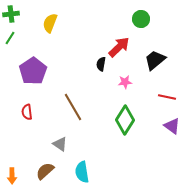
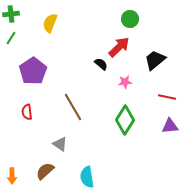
green circle: moved 11 px left
green line: moved 1 px right
black semicircle: rotated 120 degrees clockwise
purple triangle: moved 2 px left; rotated 42 degrees counterclockwise
cyan semicircle: moved 5 px right, 5 px down
